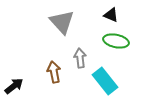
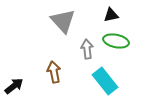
black triangle: rotated 35 degrees counterclockwise
gray triangle: moved 1 px right, 1 px up
gray arrow: moved 7 px right, 9 px up
